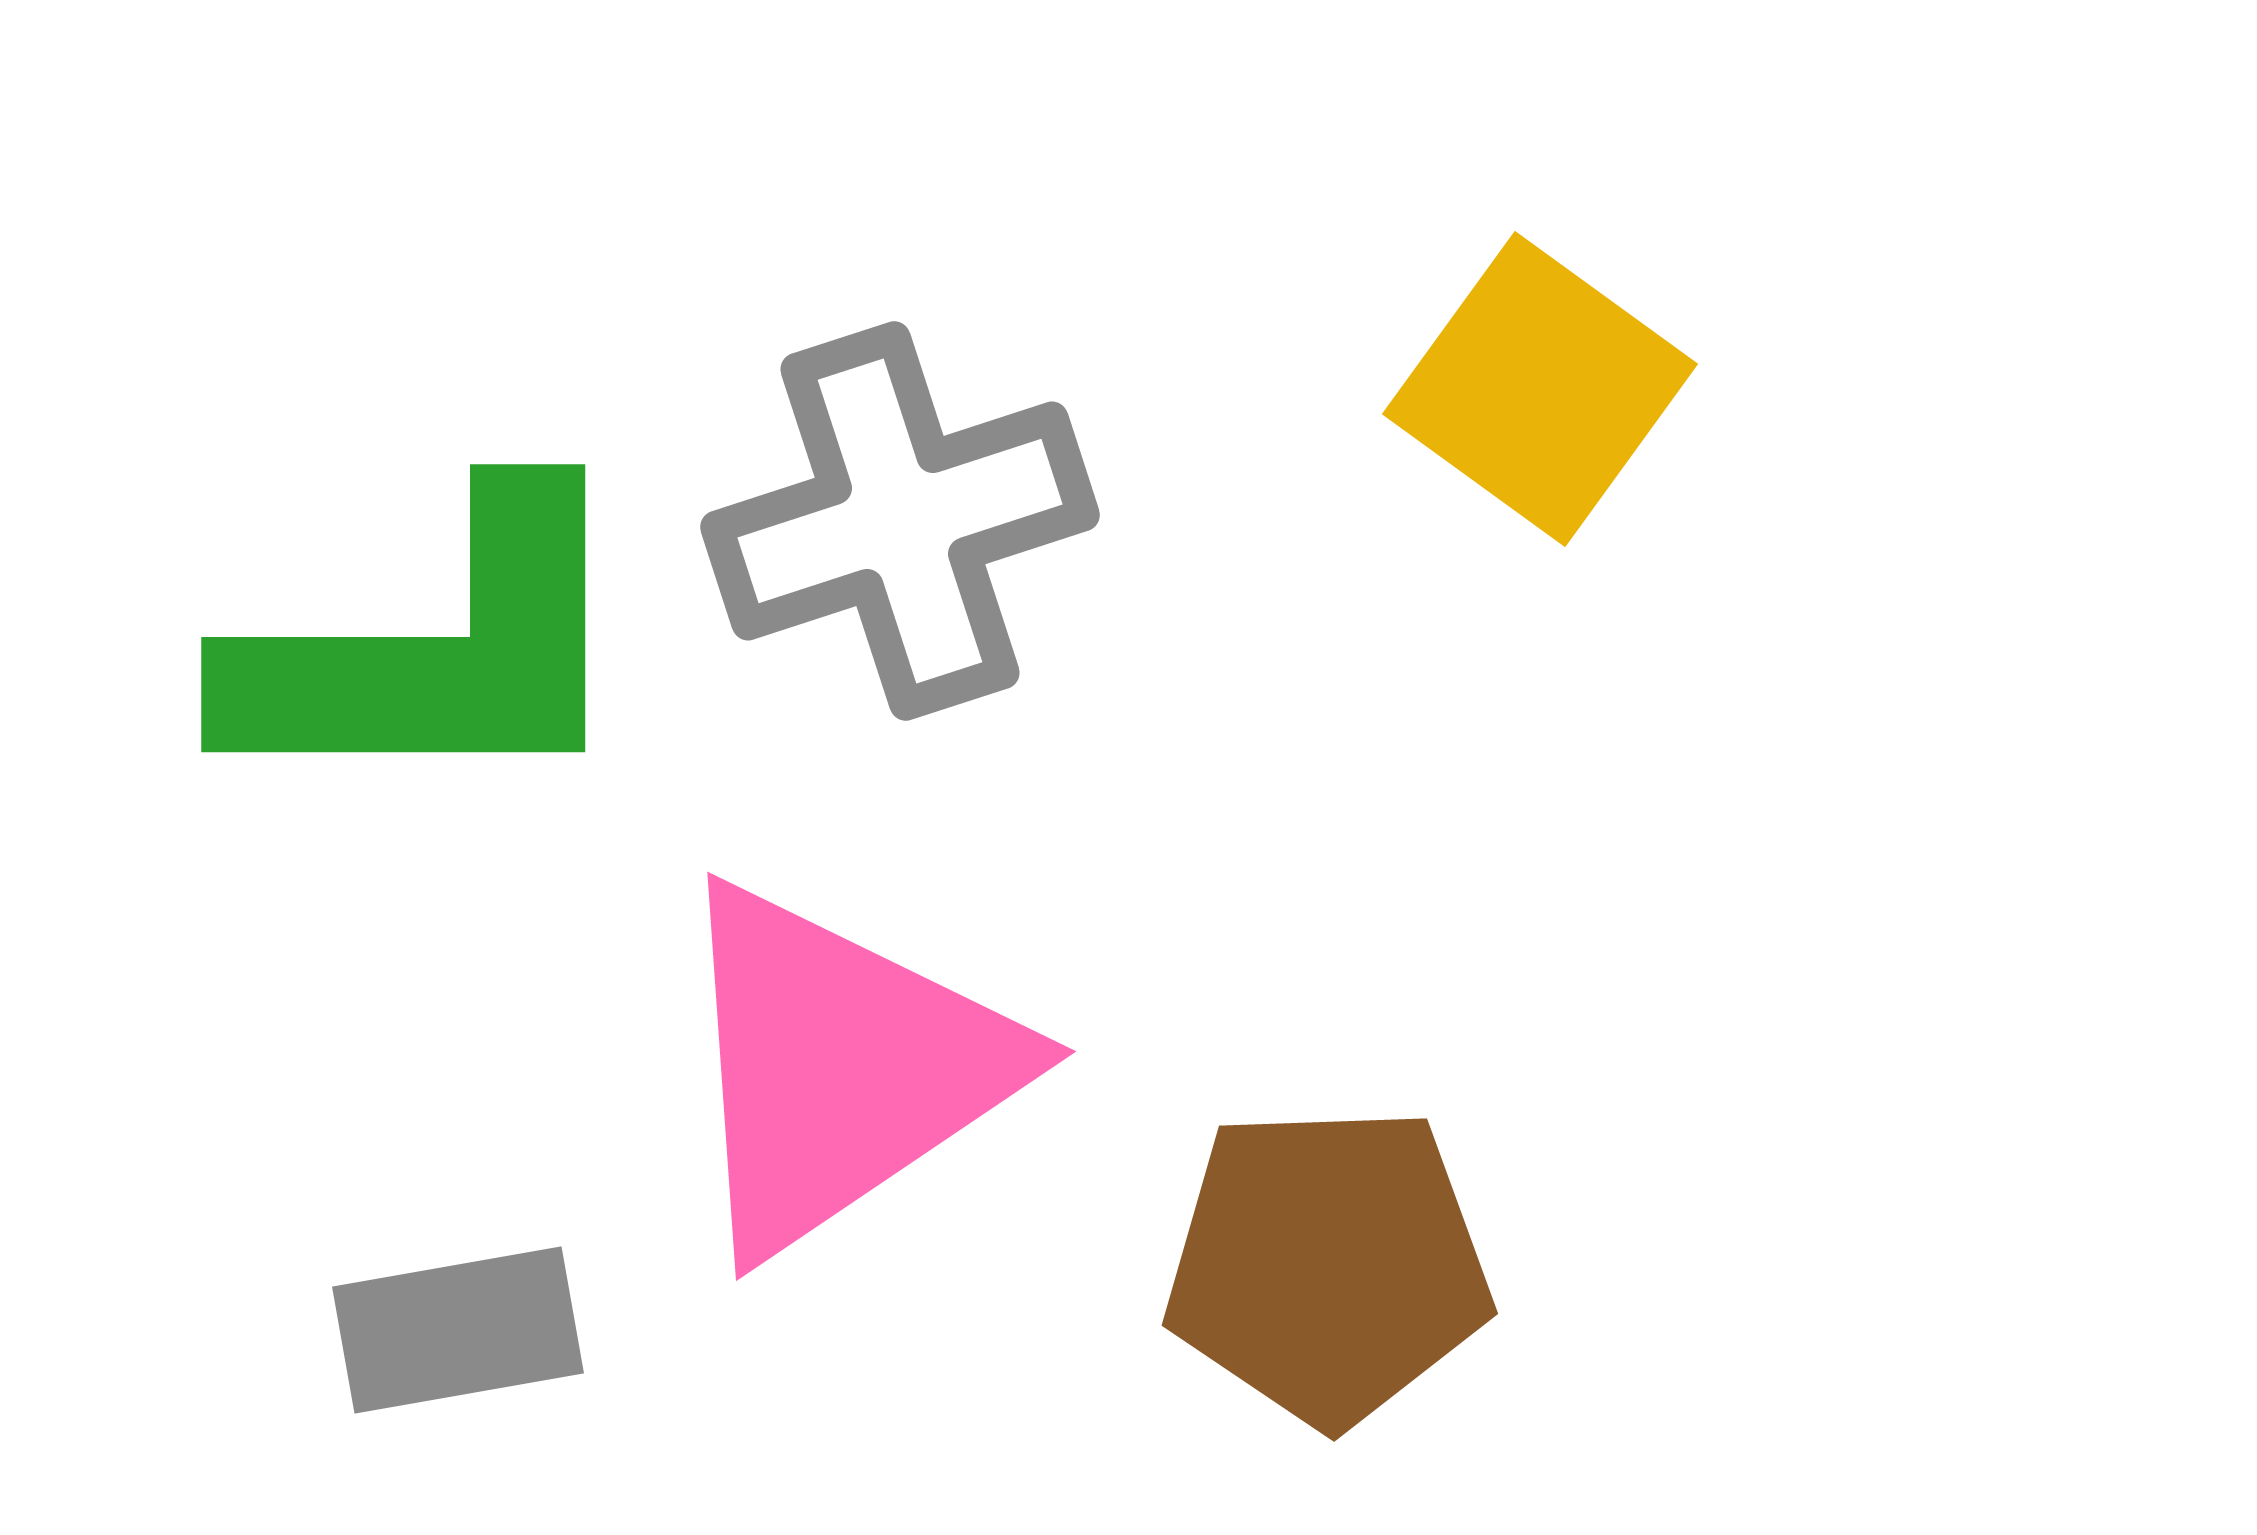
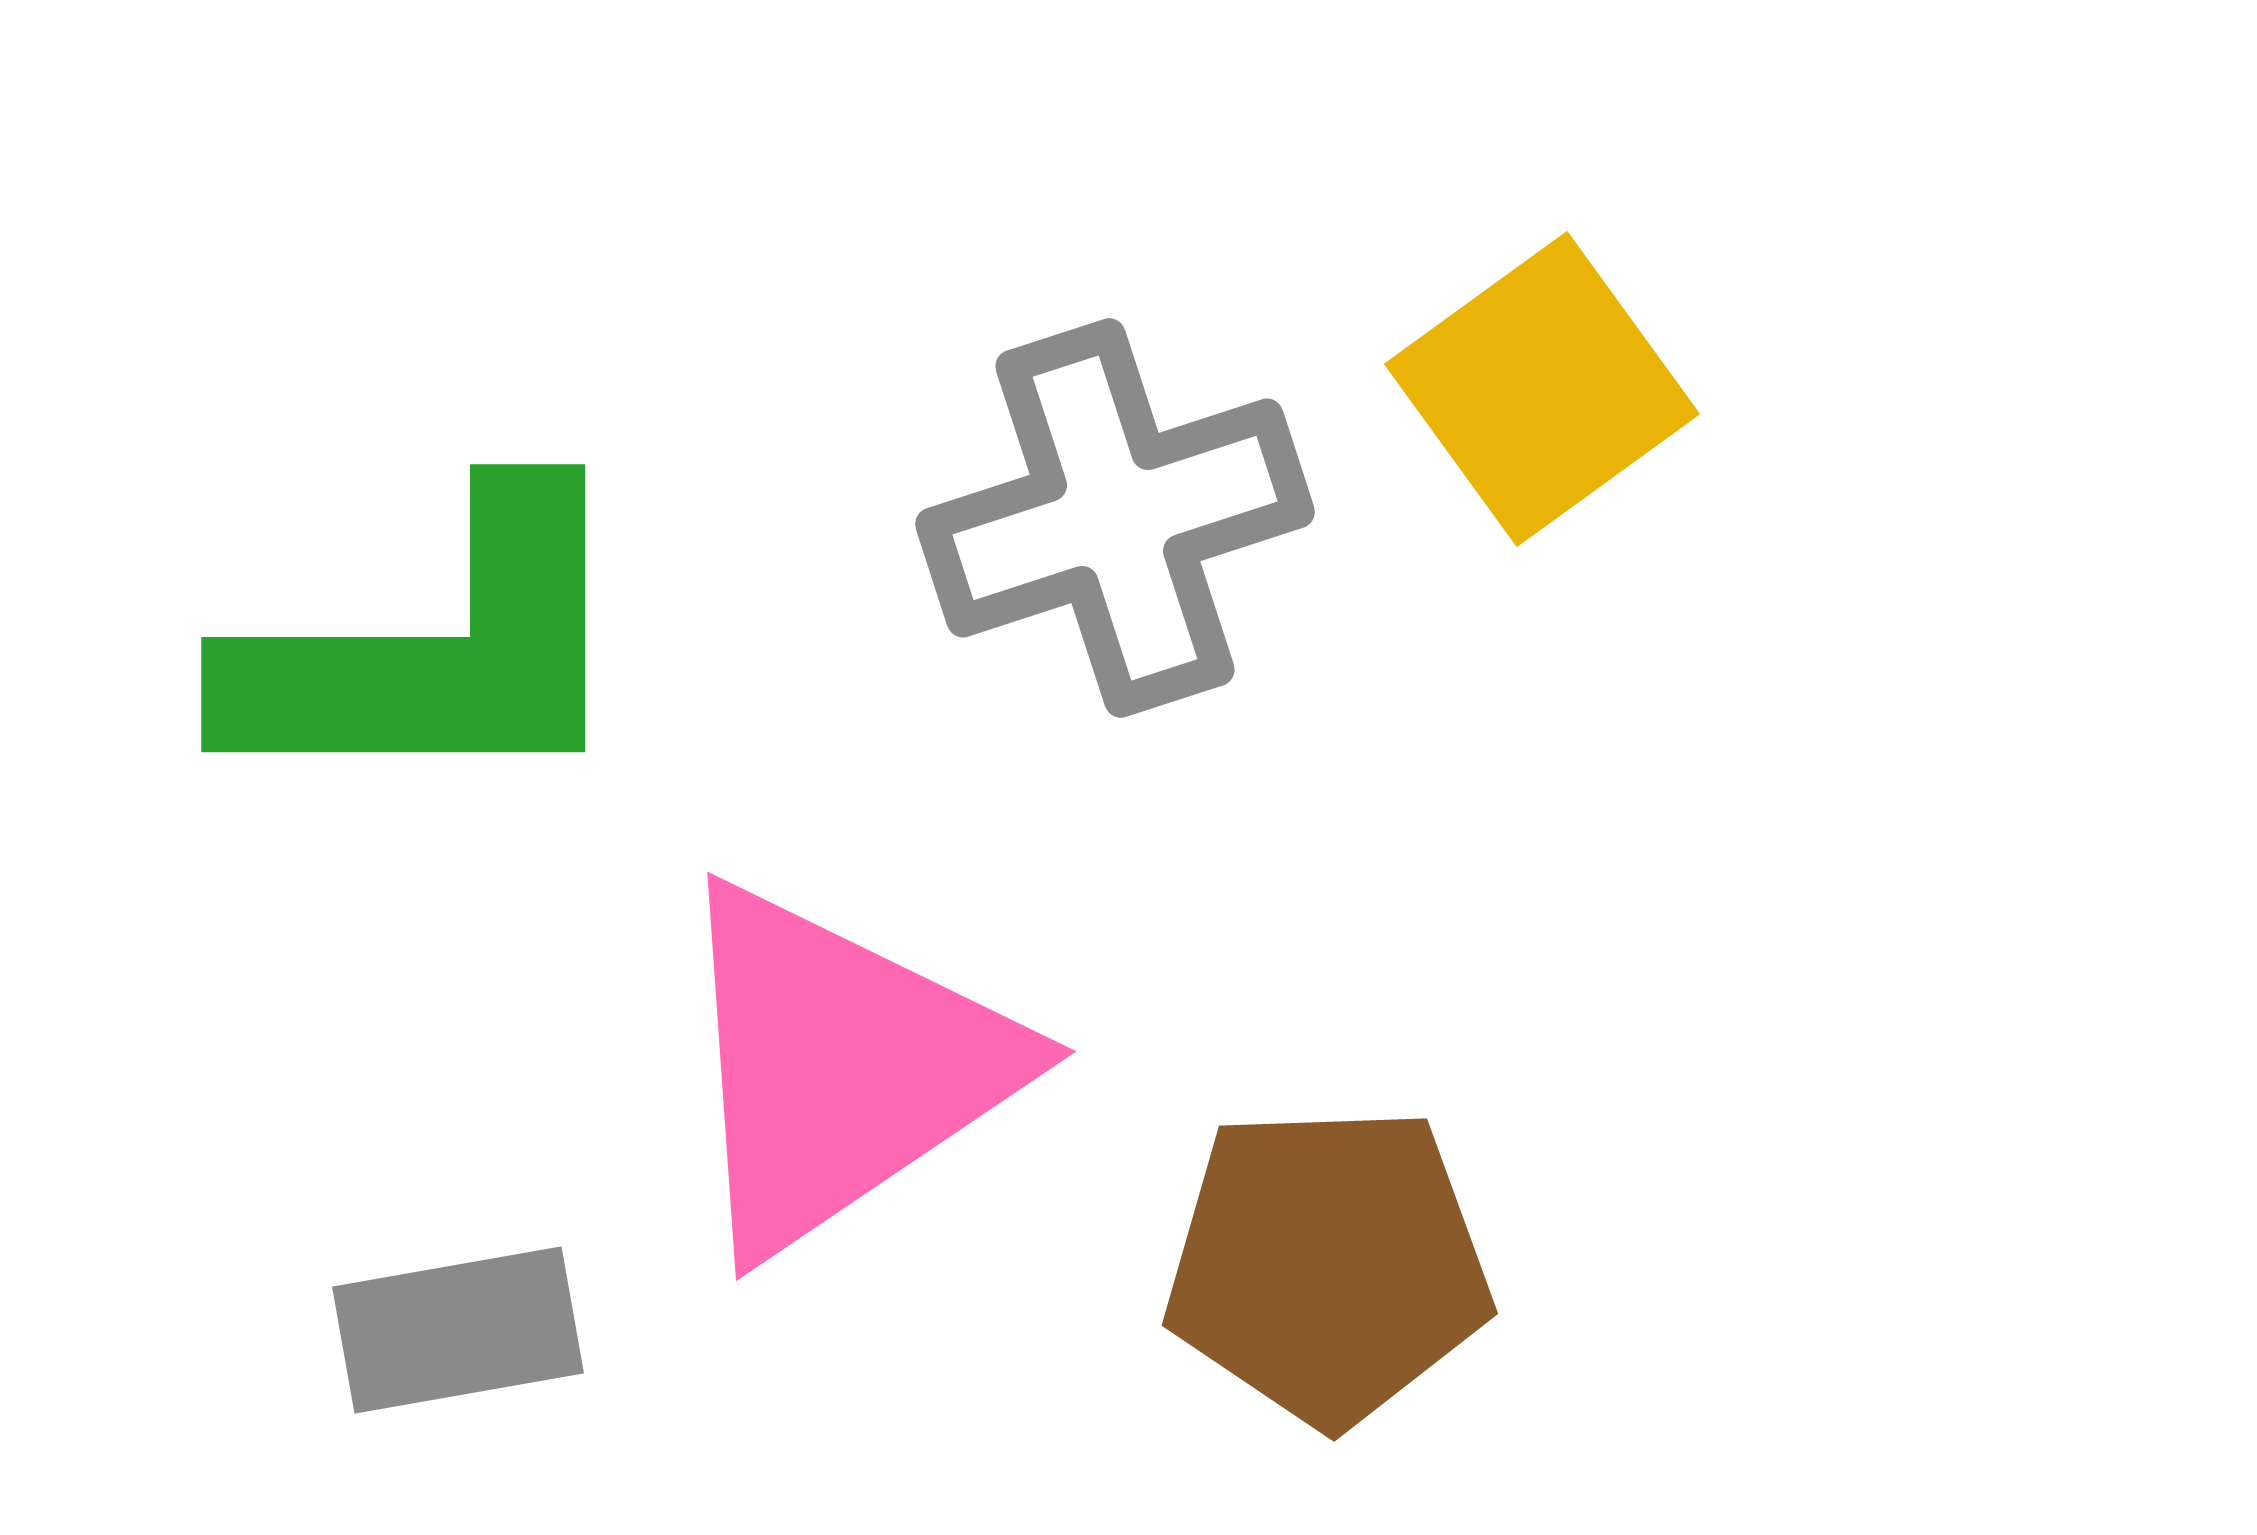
yellow square: moved 2 px right; rotated 18 degrees clockwise
gray cross: moved 215 px right, 3 px up
